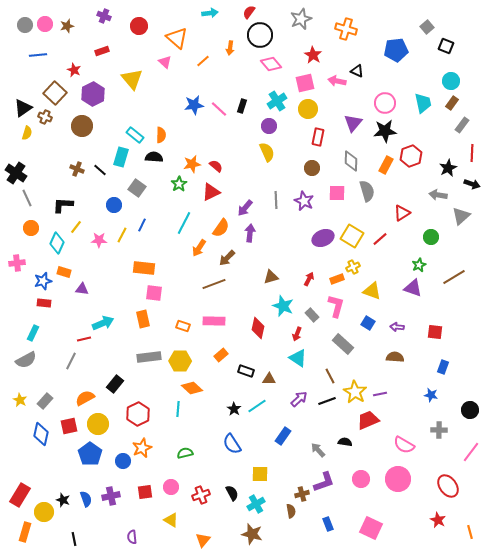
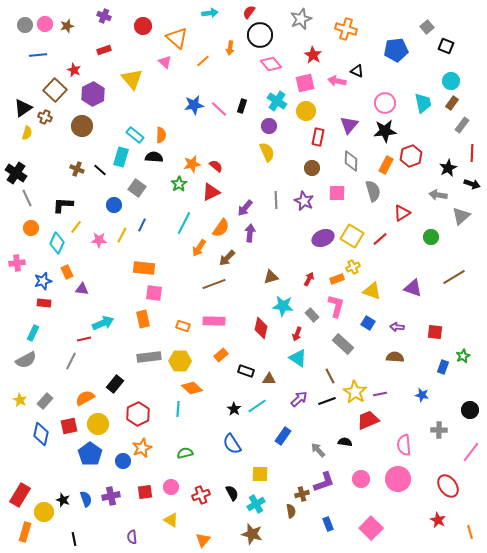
red circle at (139, 26): moved 4 px right
red rectangle at (102, 51): moved 2 px right, 1 px up
brown square at (55, 93): moved 3 px up
cyan cross at (277, 101): rotated 24 degrees counterclockwise
yellow circle at (308, 109): moved 2 px left, 2 px down
purple triangle at (353, 123): moved 4 px left, 2 px down
gray semicircle at (367, 191): moved 6 px right
green star at (419, 265): moved 44 px right, 91 px down
orange rectangle at (64, 272): moved 3 px right; rotated 48 degrees clockwise
cyan star at (283, 306): rotated 15 degrees counterclockwise
red diamond at (258, 328): moved 3 px right
blue star at (431, 395): moved 9 px left
pink semicircle at (404, 445): rotated 55 degrees clockwise
pink square at (371, 528): rotated 20 degrees clockwise
